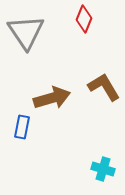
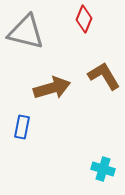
gray triangle: rotated 42 degrees counterclockwise
brown L-shape: moved 11 px up
brown arrow: moved 10 px up
